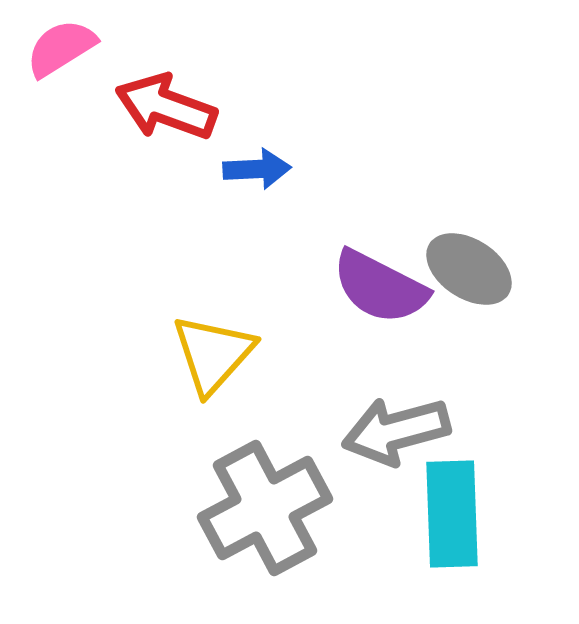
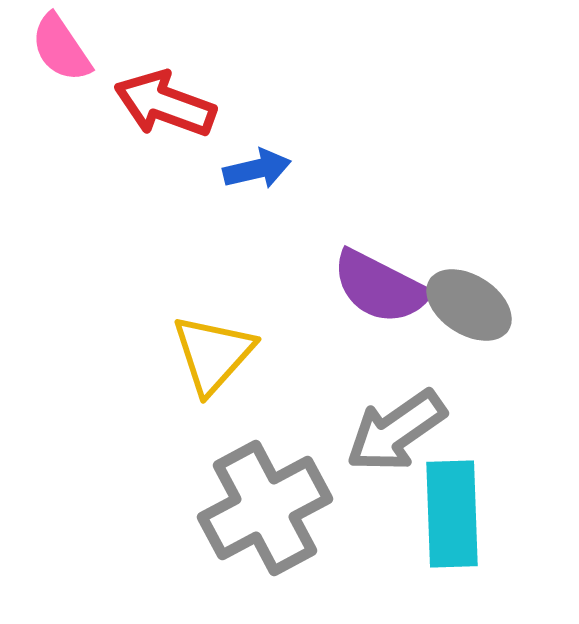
pink semicircle: rotated 92 degrees counterclockwise
red arrow: moved 1 px left, 3 px up
blue arrow: rotated 10 degrees counterclockwise
gray ellipse: moved 36 px down
gray arrow: rotated 20 degrees counterclockwise
